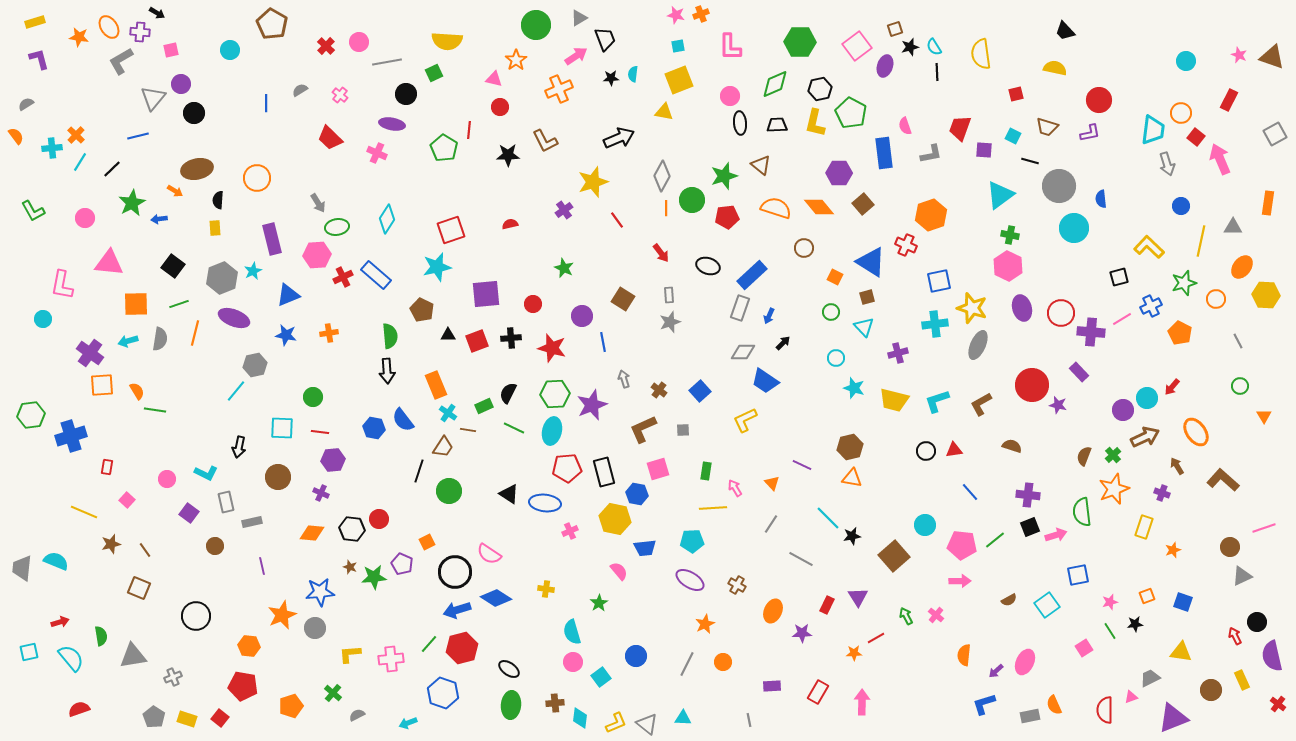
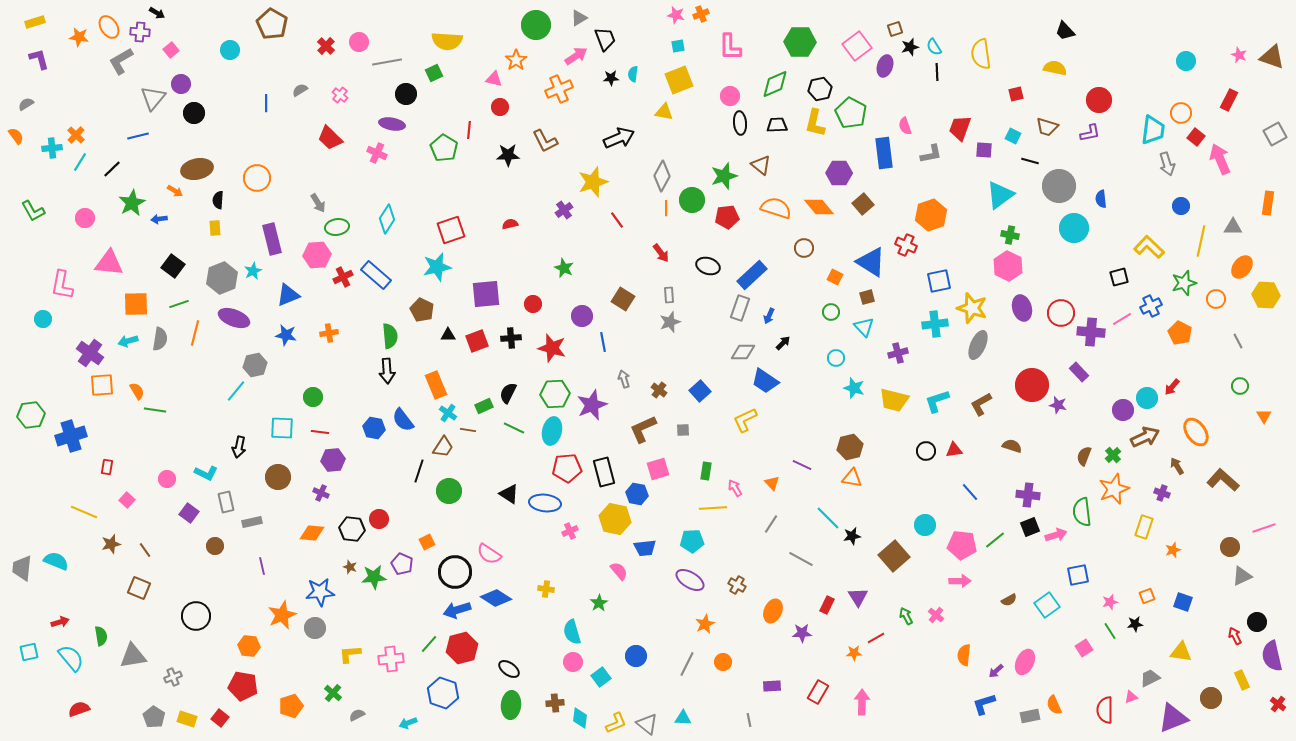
pink square at (171, 50): rotated 28 degrees counterclockwise
brown circle at (1211, 690): moved 8 px down
